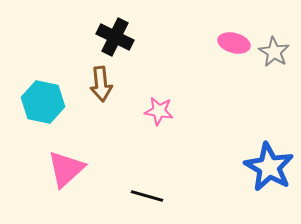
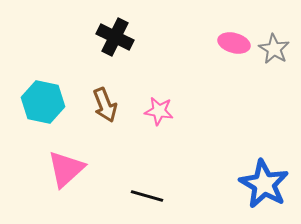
gray star: moved 3 px up
brown arrow: moved 4 px right, 21 px down; rotated 16 degrees counterclockwise
blue star: moved 5 px left, 17 px down
